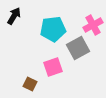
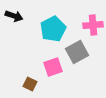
black arrow: rotated 78 degrees clockwise
pink cross: rotated 24 degrees clockwise
cyan pentagon: rotated 20 degrees counterclockwise
gray square: moved 1 px left, 4 px down
